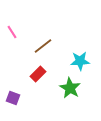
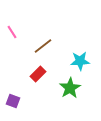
green star: rotated 10 degrees clockwise
purple square: moved 3 px down
